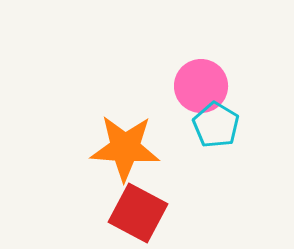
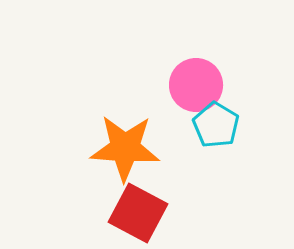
pink circle: moved 5 px left, 1 px up
